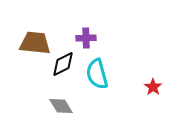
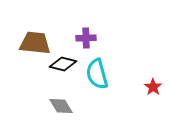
black diamond: rotated 40 degrees clockwise
